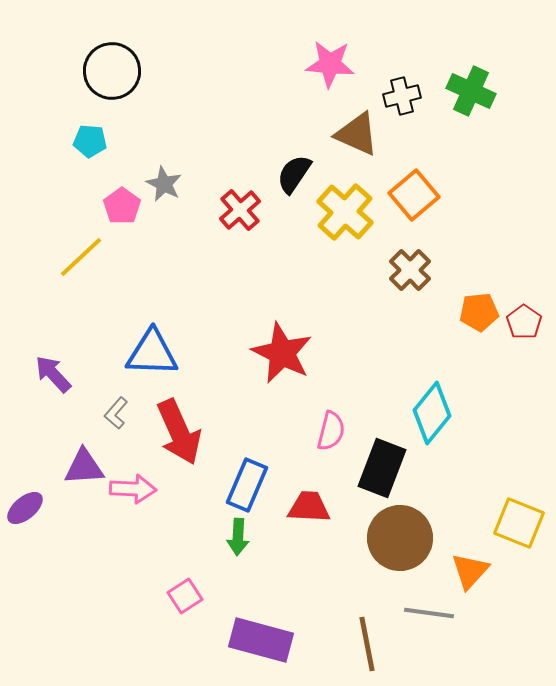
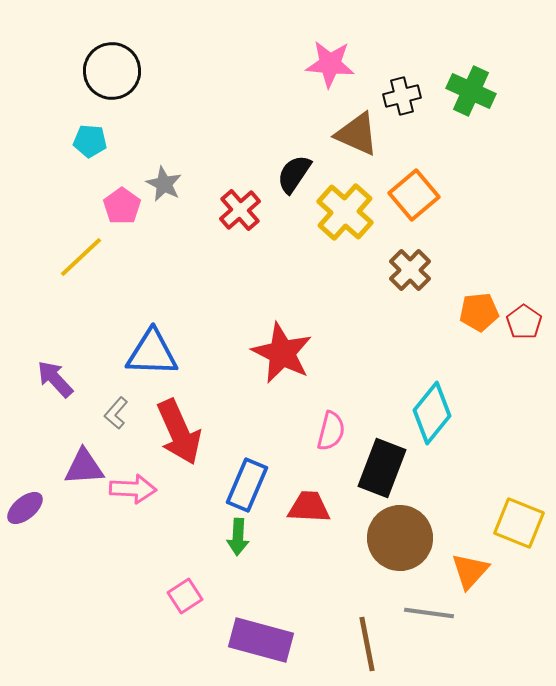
purple arrow: moved 2 px right, 5 px down
